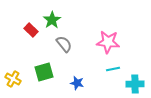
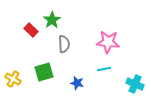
gray semicircle: rotated 36 degrees clockwise
cyan line: moved 9 px left
cyan cross: rotated 24 degrees clockwise
